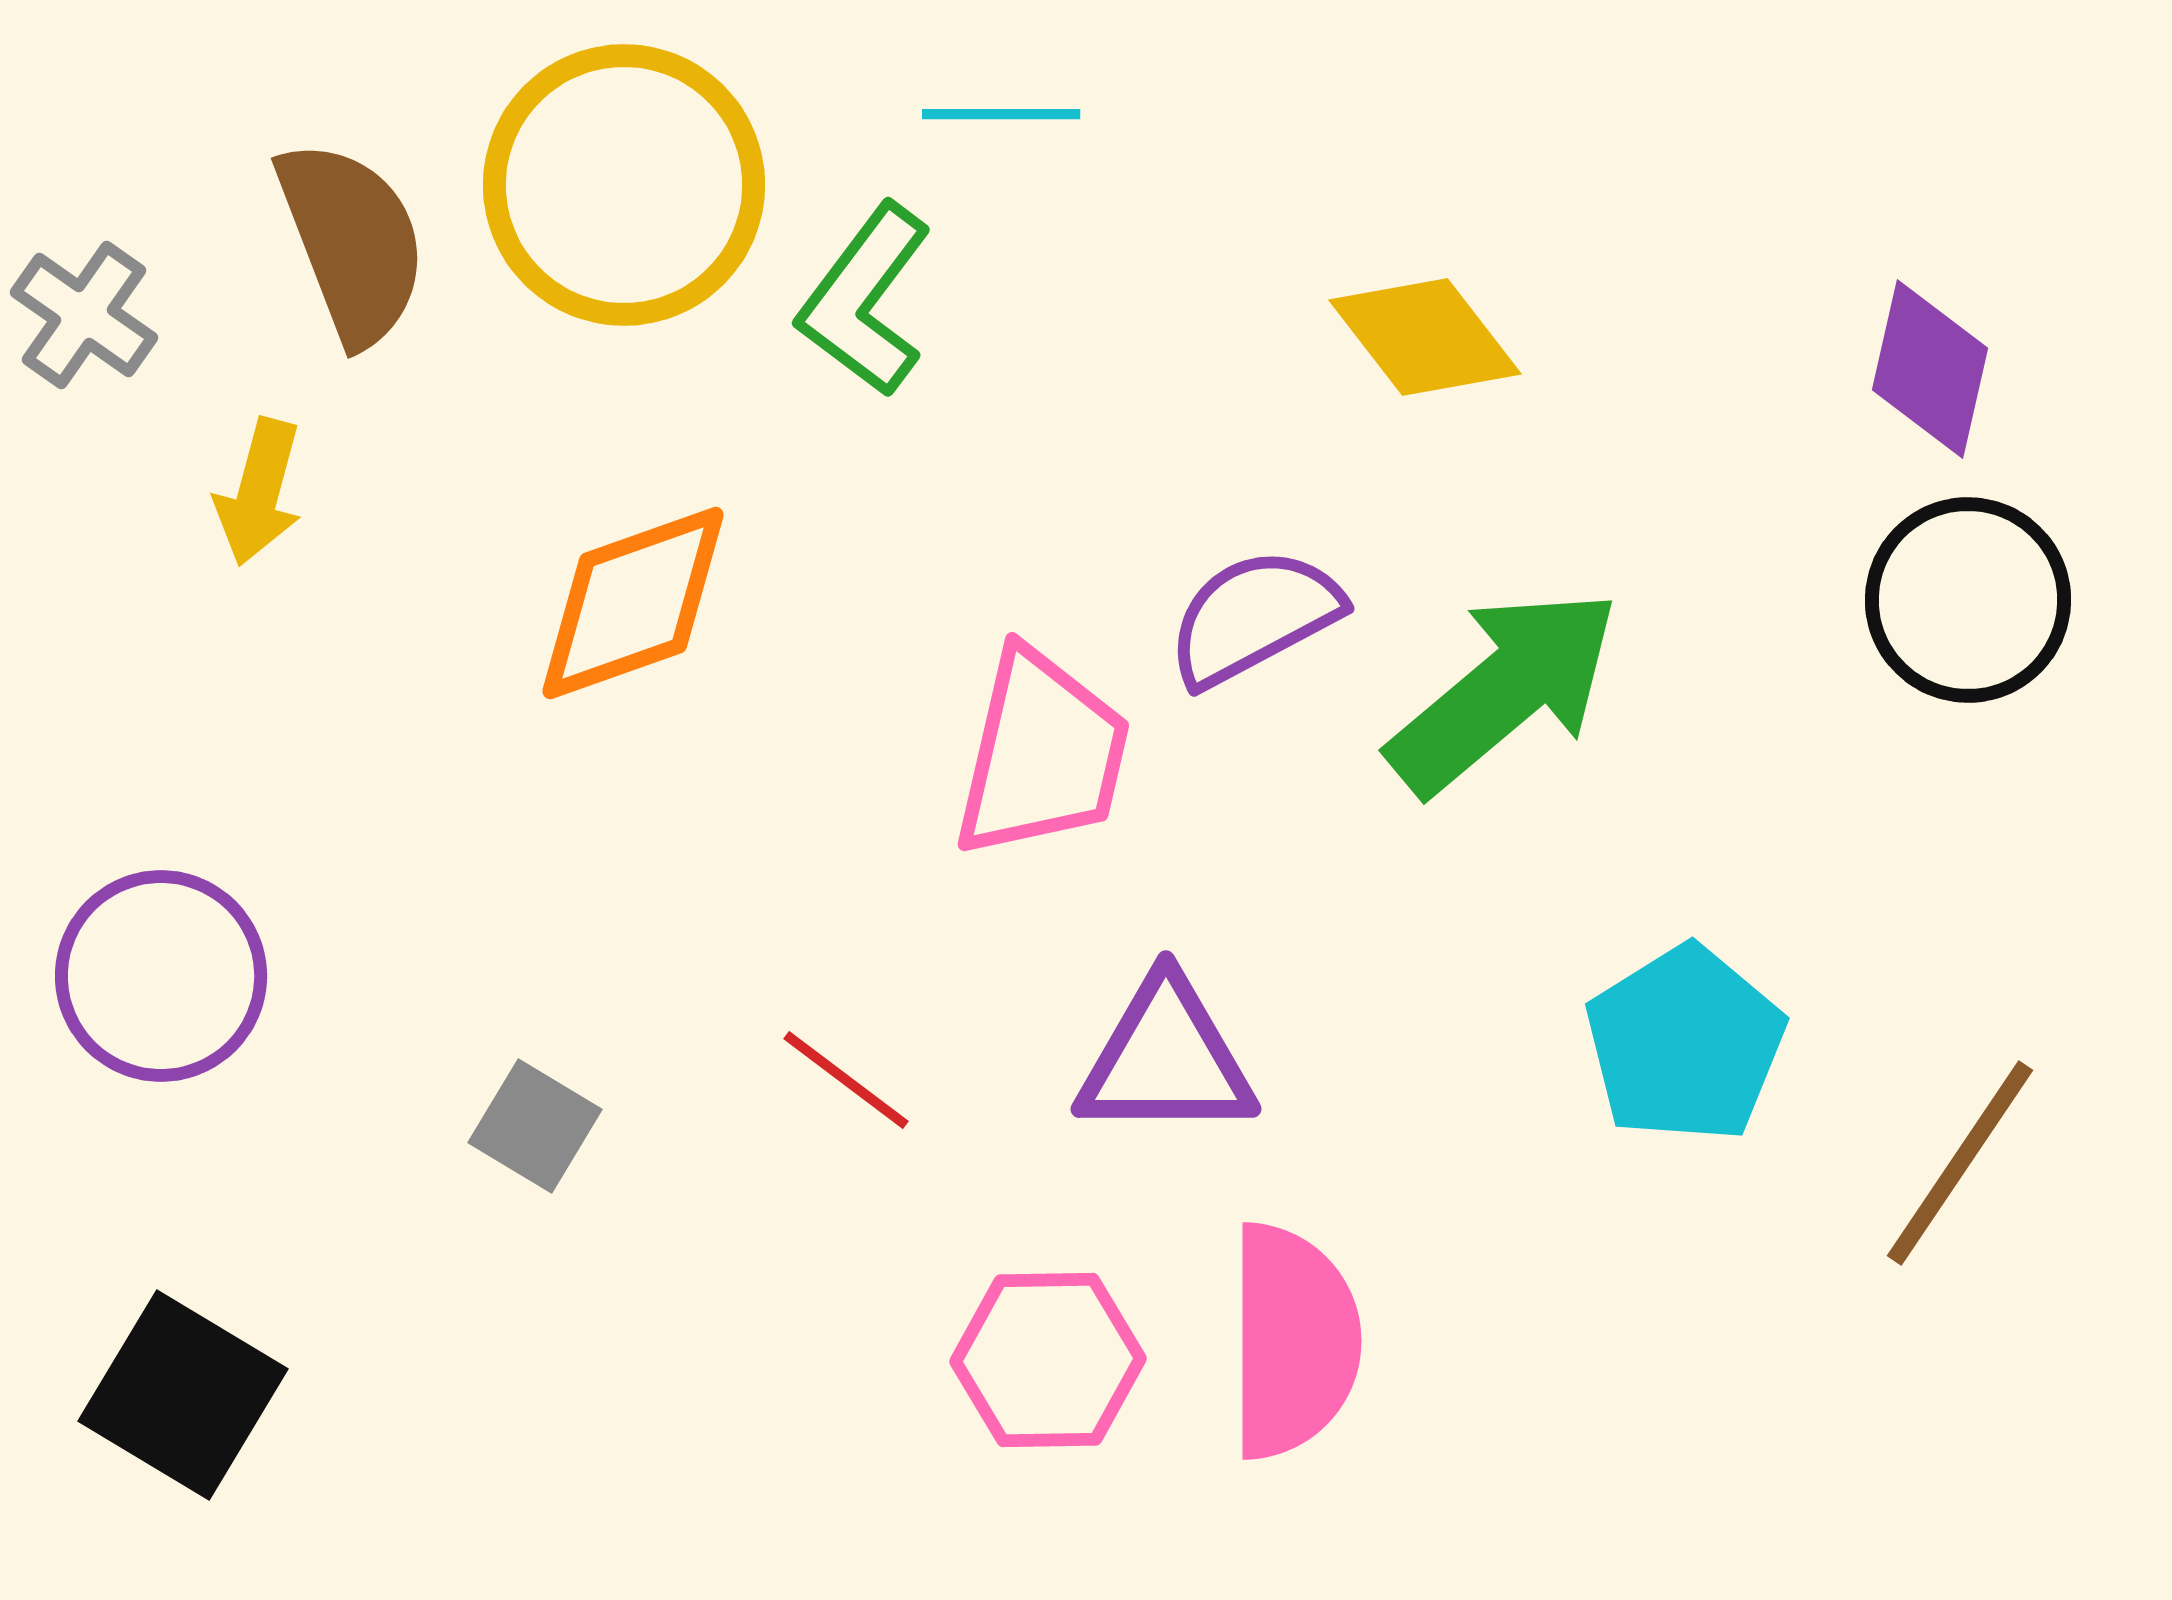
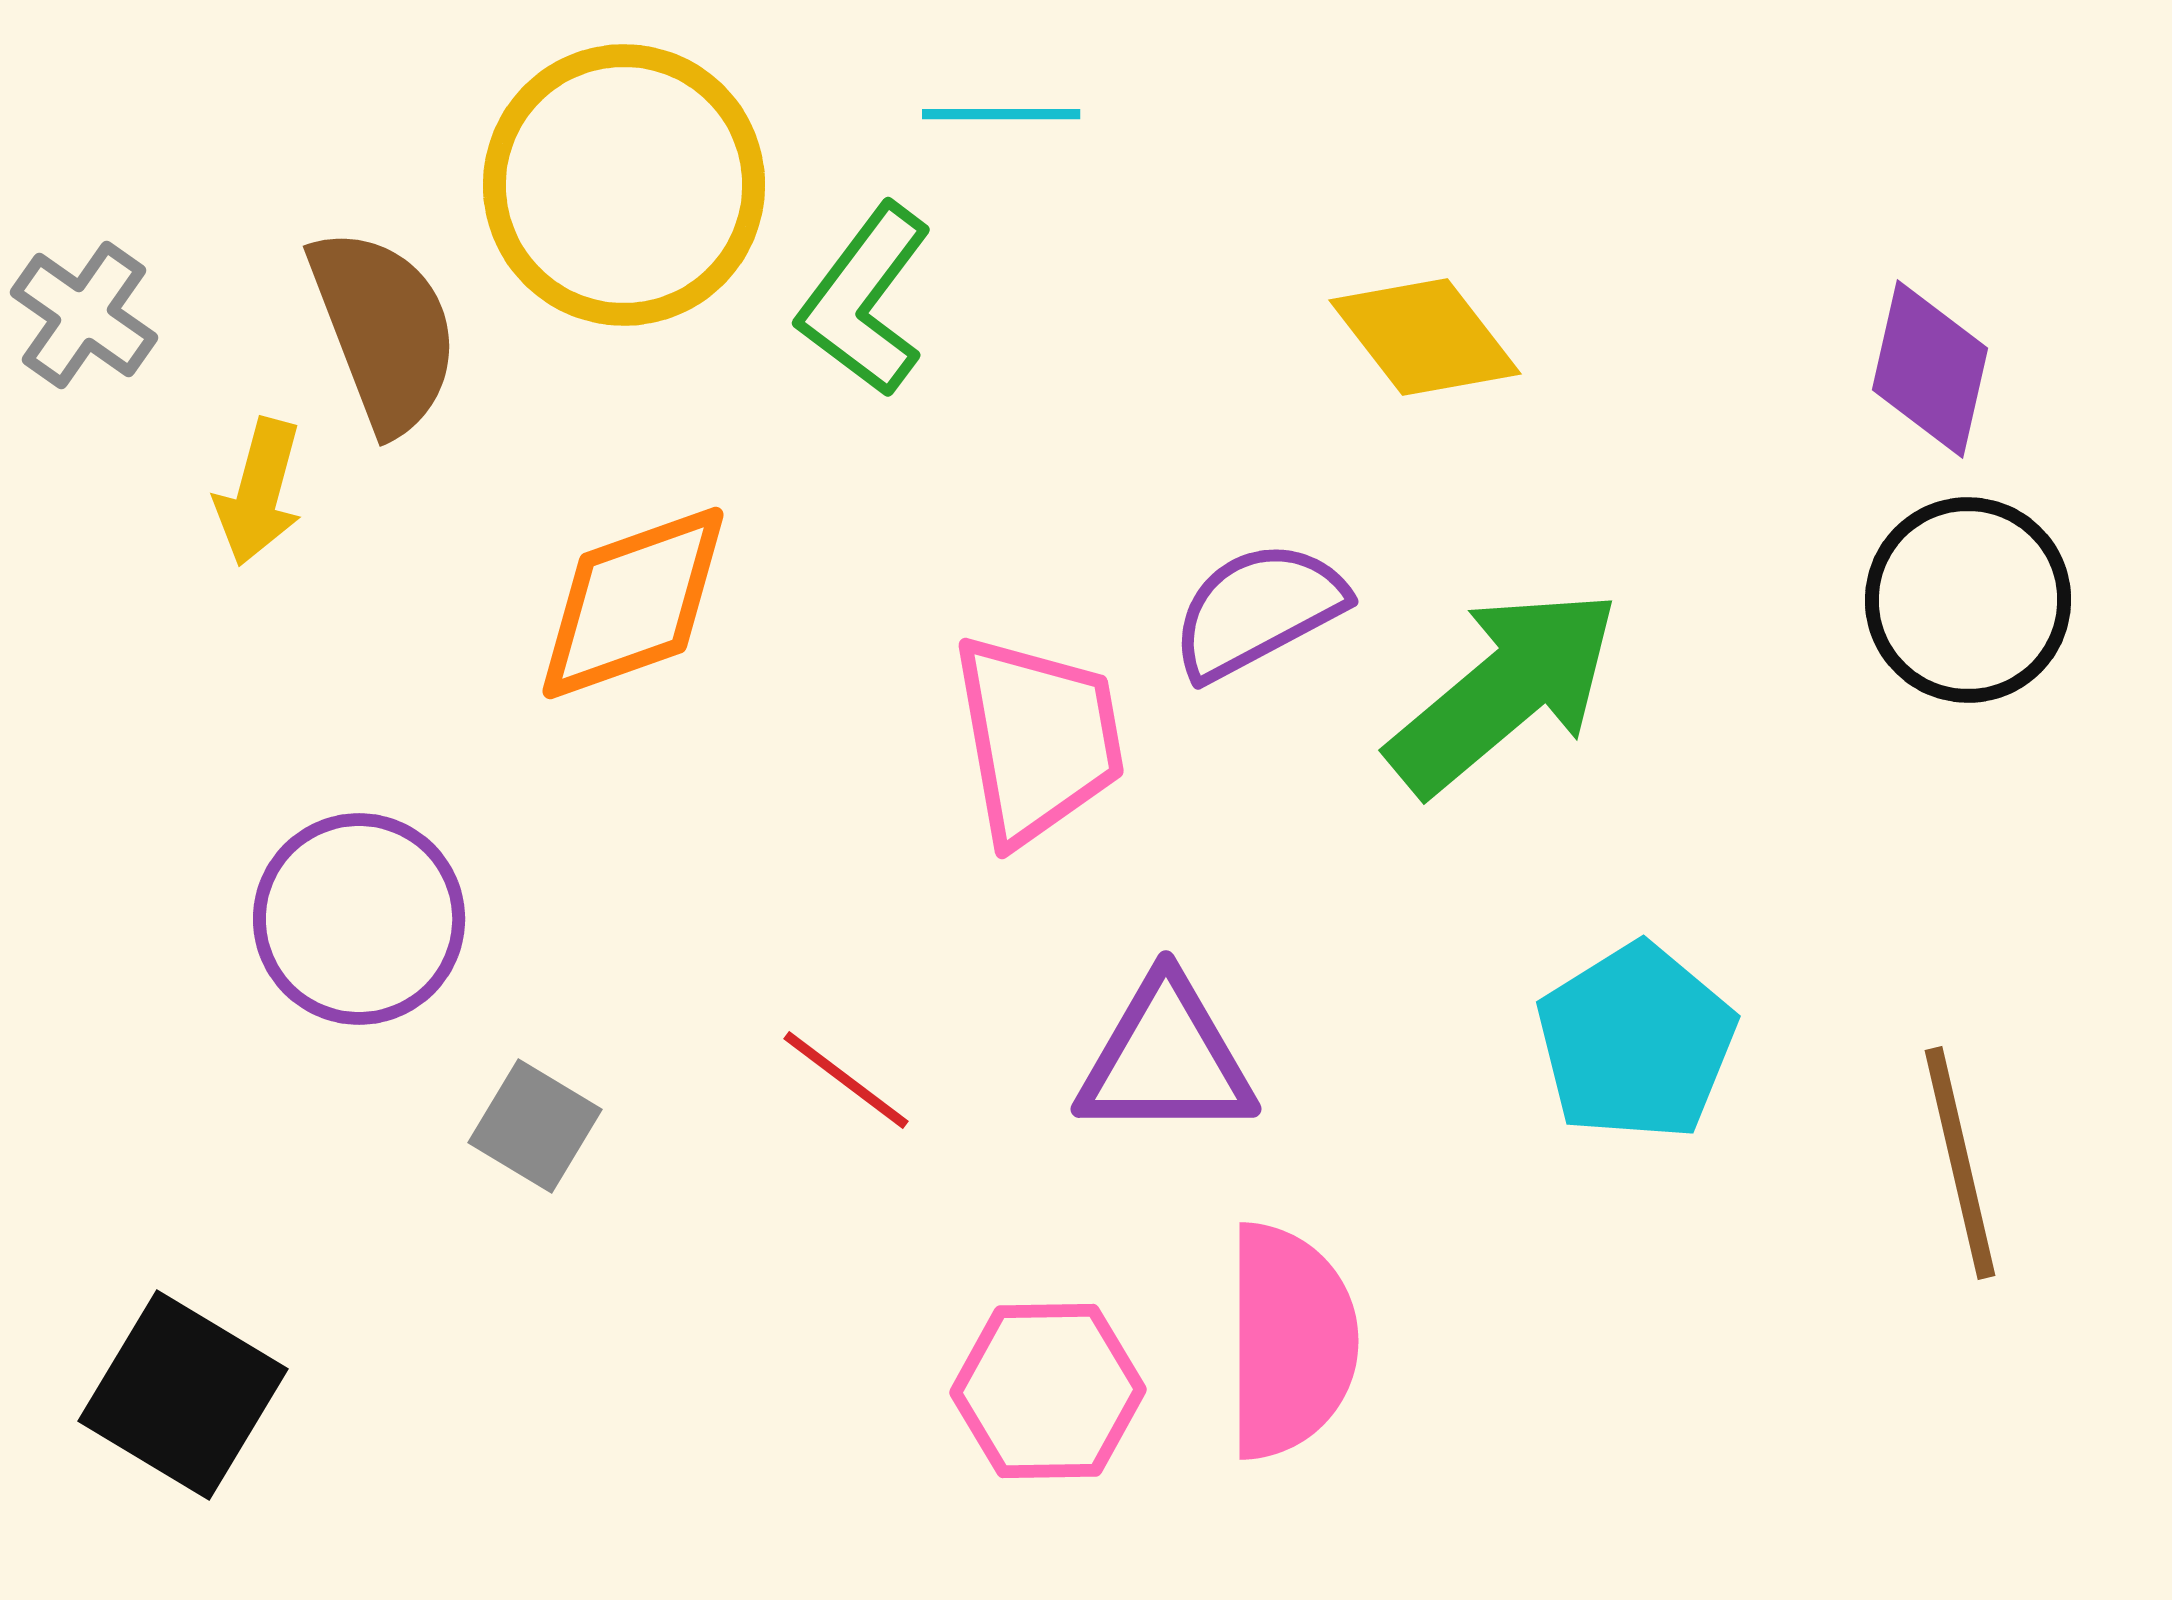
brown semicircle: moved 32 px right, 88 px down
purple semicircle: moved 4 px right, 7 px up
pink trapezoid: moved 4 px left, 15 px up; rotated 23 degrees counterclockwise
purple circle: moved 198 px right, 57 px up
cyan pentagon: moved 49 px left, 2 px up
brown line: rotated 47 degrees counterclockwise
pink semicircle: moved 3 px left
pink hexagon: moved 31 px down
